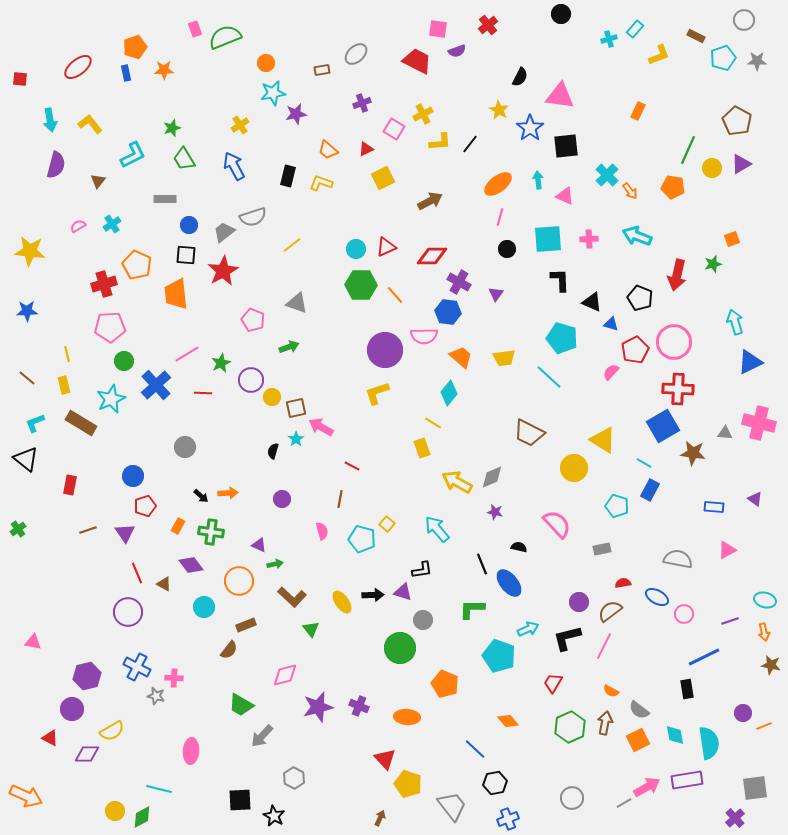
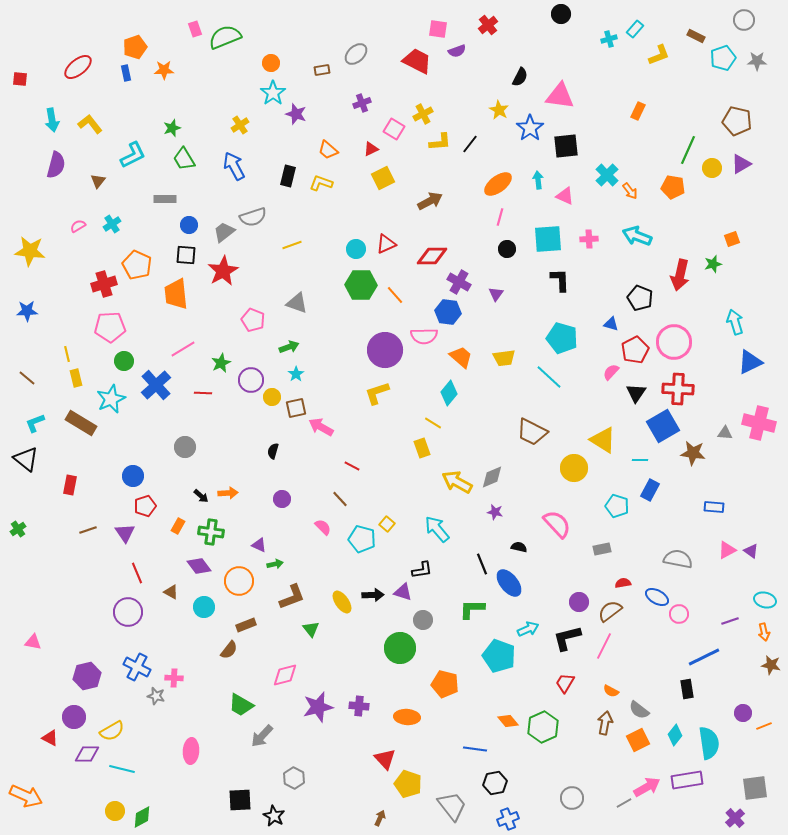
orange circle at (266, 63): moved 5 px right
cyan star at (273, 93): rotated 25 degrees counterclockwise
purple star at (296, 114): rotated 30 degrees clockwise
cyan arrow at (50, 120): moved 2 px right
brown pentagon at (737, 121): rotated 16 degrees counterclockwise
red triangle at (366, 149): moved 5 px right
yellow line at (292, 245): rotated 18 degrees clockwise
red triangle at (386, 247): moved 3 px up
red arrow at (677, 275): moved 3 px right
black triangle at (592, 302): moved 44 px right, 91 px down; rotated 40 degrees clockwise
pink line at (187, 354): moved 4 px left, 5 px up
yellow rectangle at (64, 385): moved 12 px right, 7 px up
brown trapezoid at (529, 433): moved 3 px right, 1 px up
cyan star at (296, 439): moved 65 px up
cyan line at (644, 463): moved 4 px left, 3 px up; rotated 28 degrees counterclockwise
brown line at (340, 499): rotated 54 degrees counterclockwise
purple triangle at (755, 499): moved 4 px left, 52 px down
pink semicircle at (322, 531): moved 1 px right, 4 px up; rotated 30 degrees counterclockwise
purple diamond at (191, 565): moved 8 px right, 1 px down
brown triangle at (164, 584): moved 7 px right, 8 px down
brown L-shape at (292, 597): rotated 64 degrees counterclockwise
pink circle at (684, 614): moved 5 px left
red trapezoid at (553, 683): moved 12 px right
orange pentagon at (445, 684): rotated 8 degrees counterclockwise
purple cross at (359, 706): rotated 18 degrees counterclockwise
purple circle at (72, 709): moved 2 px right, 8 px down
green hexagon at (570, 727): moved 27 px left
cyan diamond at (675, 735): rotated 50 degrees clockwise
blue line at (475, 749): rotated 35 degrees counterclockwise
cyan line at (159, 789): moved 37 px left, 20 px up
